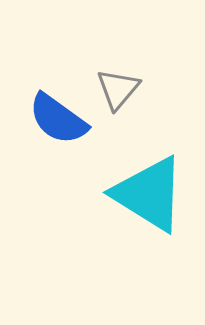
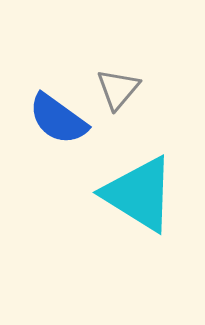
cyan triangle: moved 10 px left
